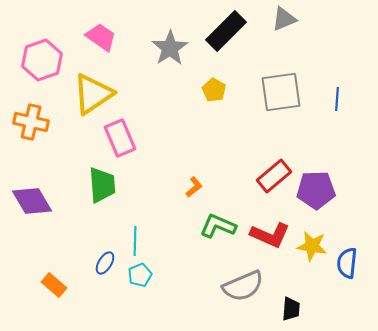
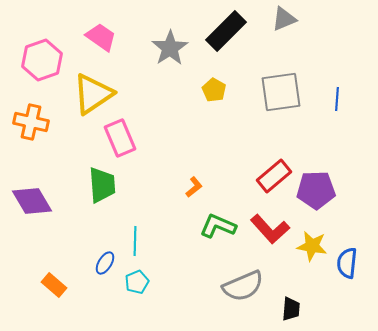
red L-shape: moved 6 px up; rotated 24 degrees clockwise
cyan pentagon: moved 3 px left, 7 px down
